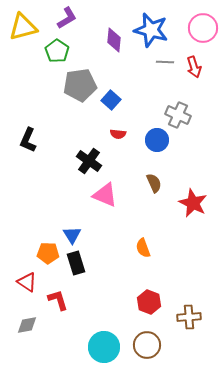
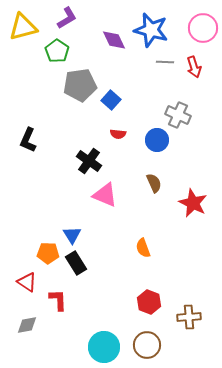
purple diamond: rotated 30 degrees counterclockwise
black rectangle: rotated 15 degrees counterclockwise
red L-shape: rotated 15 degrees clockwise
